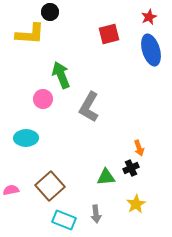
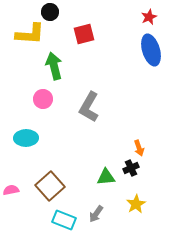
red square: moved 25 px left
green arrow: moved 7 px left, 9 px up; rotated 8 degrees clockwise
gray arrow: rotated 42 degrees clockwise
